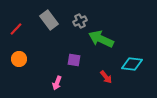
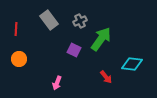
red line: rotated 40 degrees counterclockwise
green arrow: rotated 100 degrees clockwise
purple square: moved 10 px up; rotated 16 degrees clockwise
